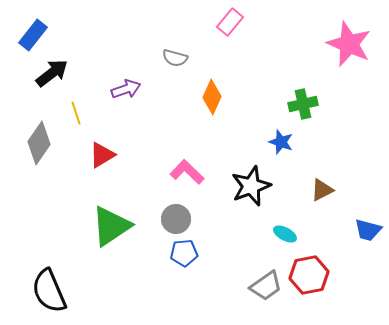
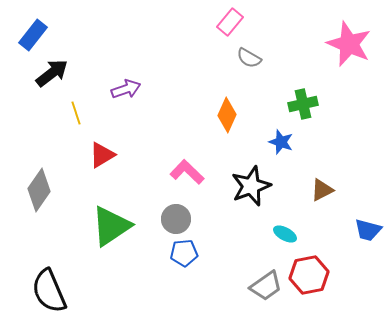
gray semicircle: moved 74 px right; rotated 15 degrees clockwise
orange diamond: moved 15 px right, 18 px down
gray diamond: moved 47 px down
